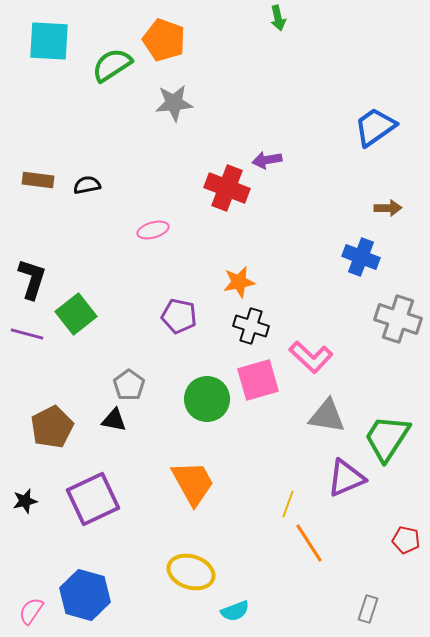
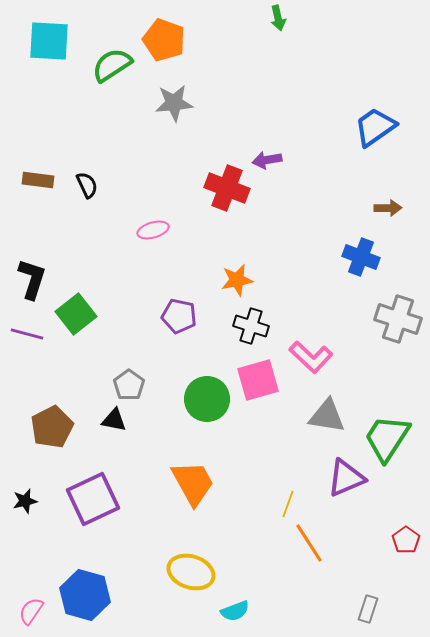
black semicircle: rotated 76 degrees clockwise
orange star: moved 2 px left, 2 px up
red pentagon: rotated 24 degrees clockwise
